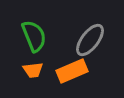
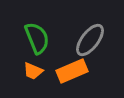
green semicircle: moved 3 px right, 2 px down
orange trapezoid: moved 1 px down; rotated 30 degrees clockwise
